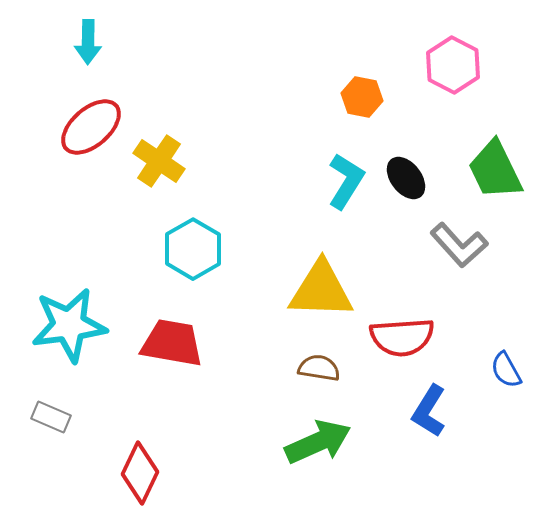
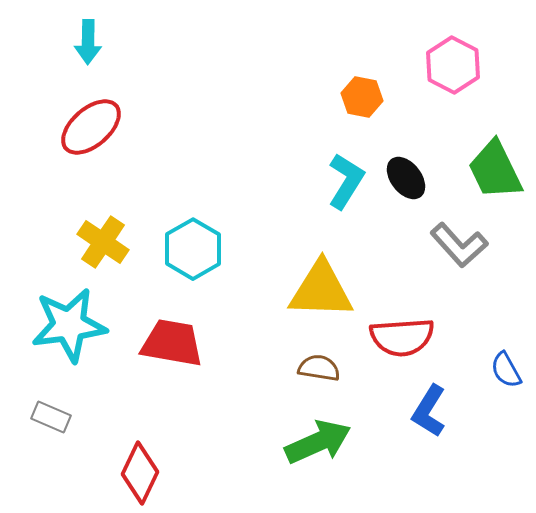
yellow cross: moved 56 px left, 81 px down
